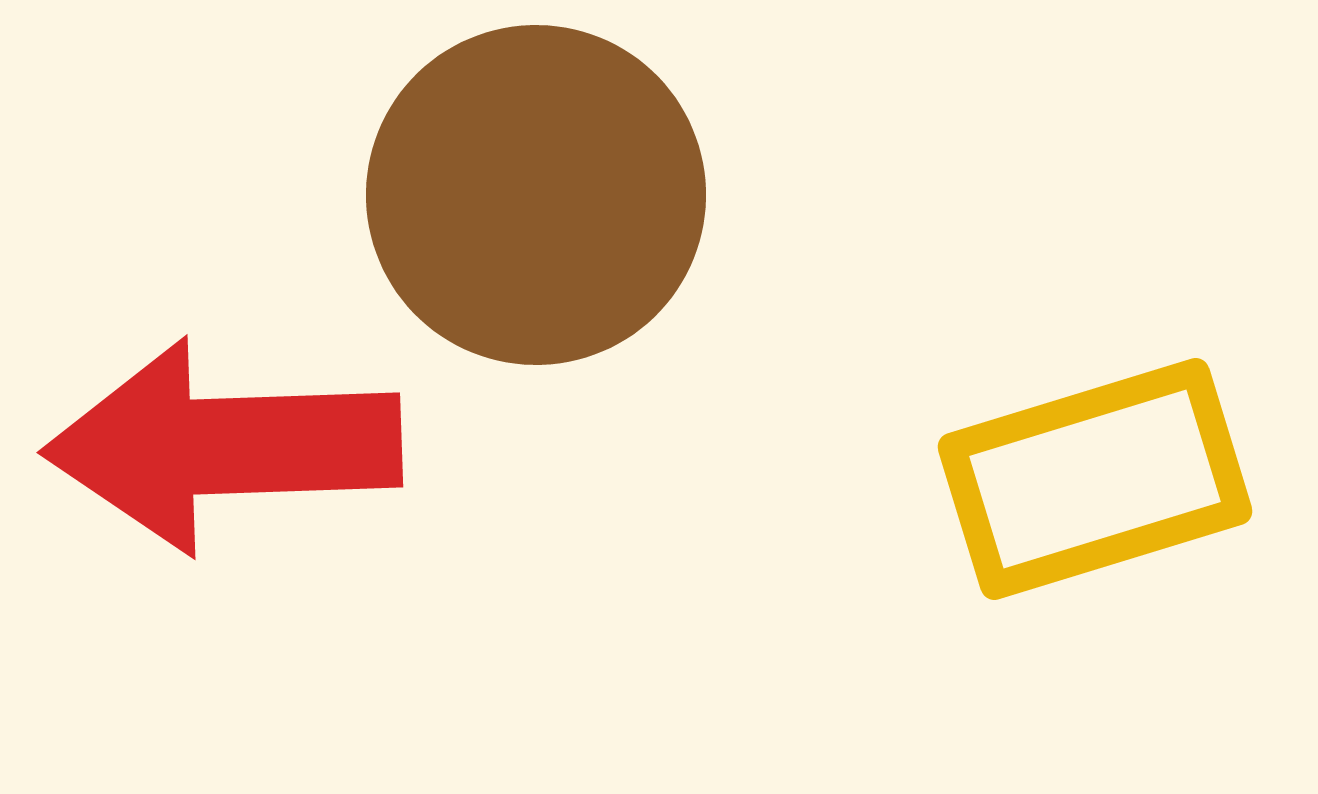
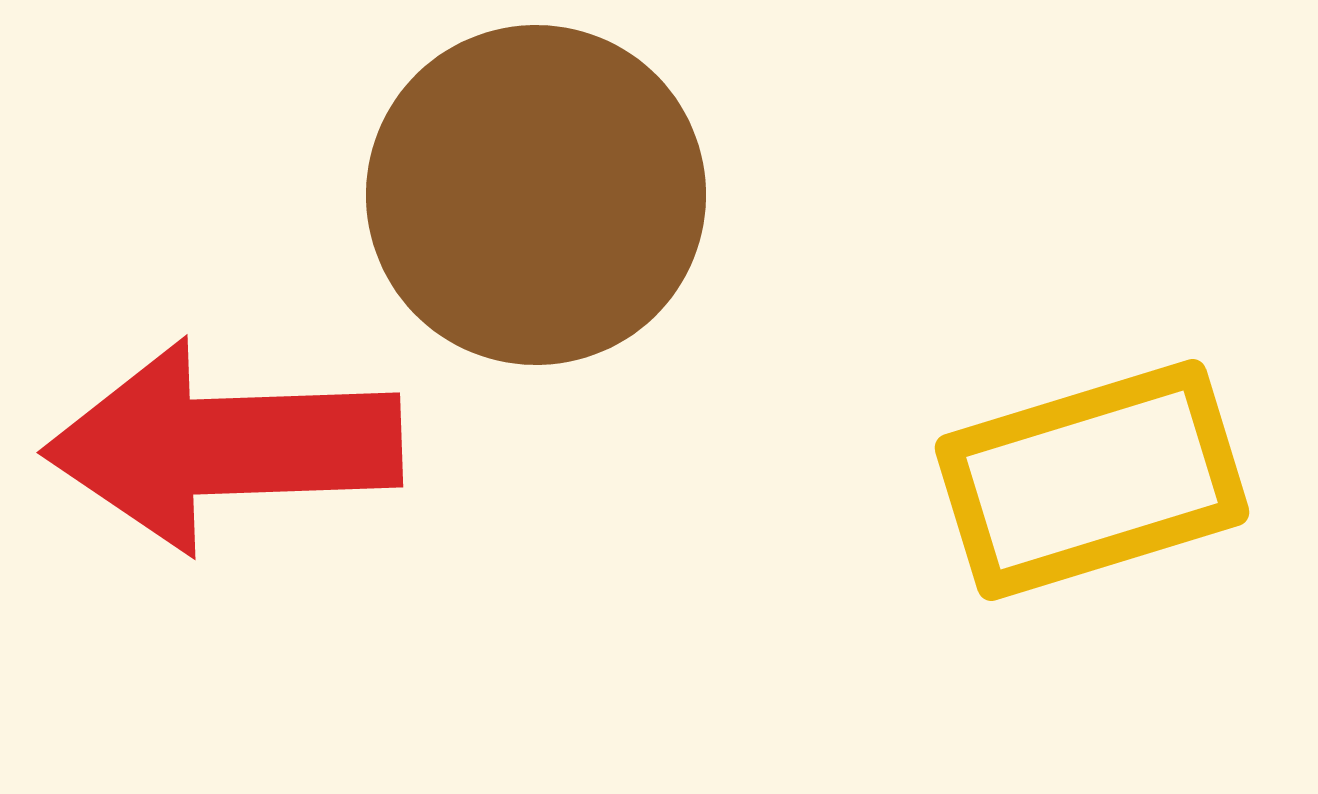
yellow rectangle: moved 3 px left, 1 px down
